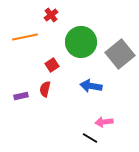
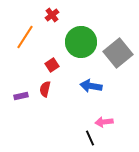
red cross: moved 1 px right
orange line: rotated 45 degrees counterclockwise
gray square: moved 2 px left, 1 px up
black line: rotated 35 degrees clockwise
